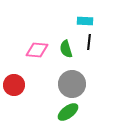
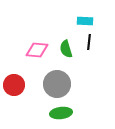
gray circle: moved 15 px left
green ellipse: moved 7 px left, 1 px down; rotated 30 degrees clockwise
